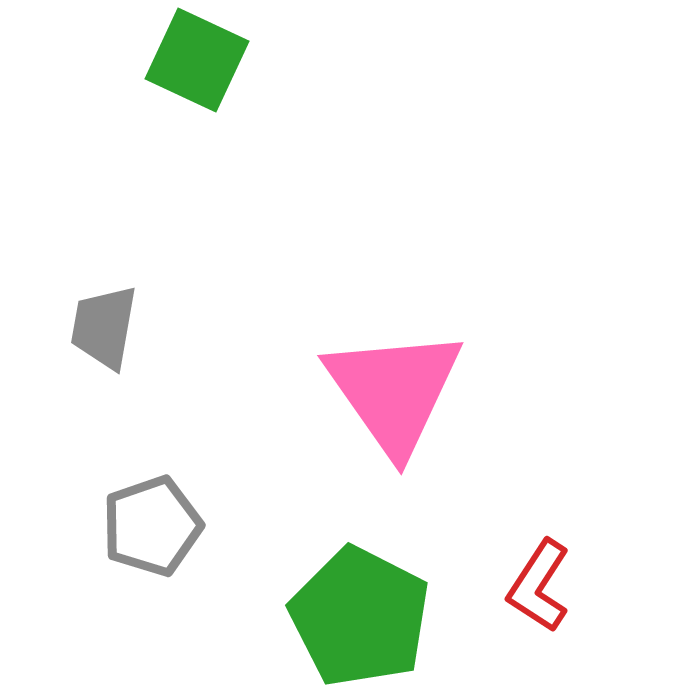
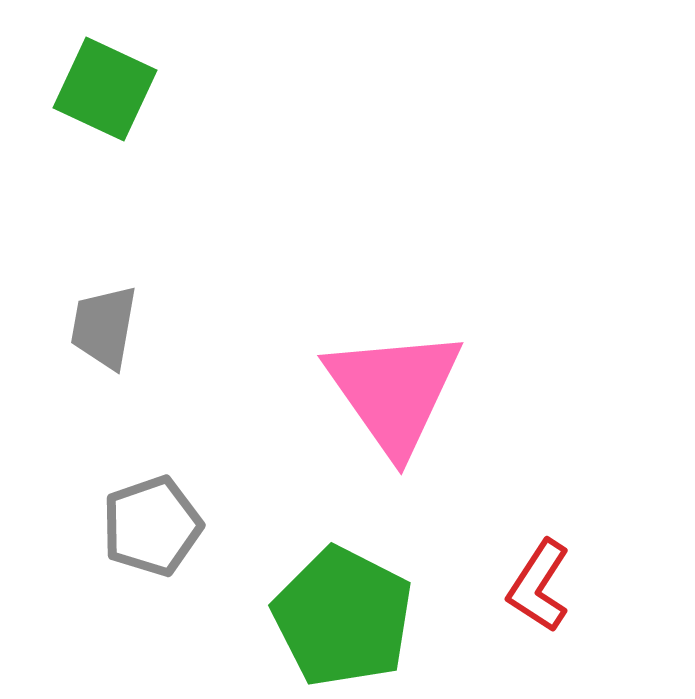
green square: moved 92 px left, 29 px down
green pentagon: moved 17 px left
